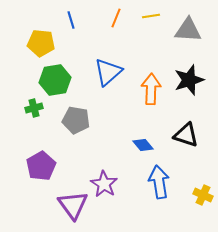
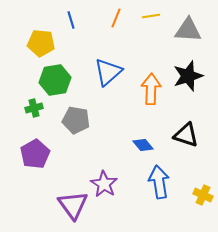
black star: moved 1 px left, 4 px up
purple pentagon: moved 6 px left, 12 px up
